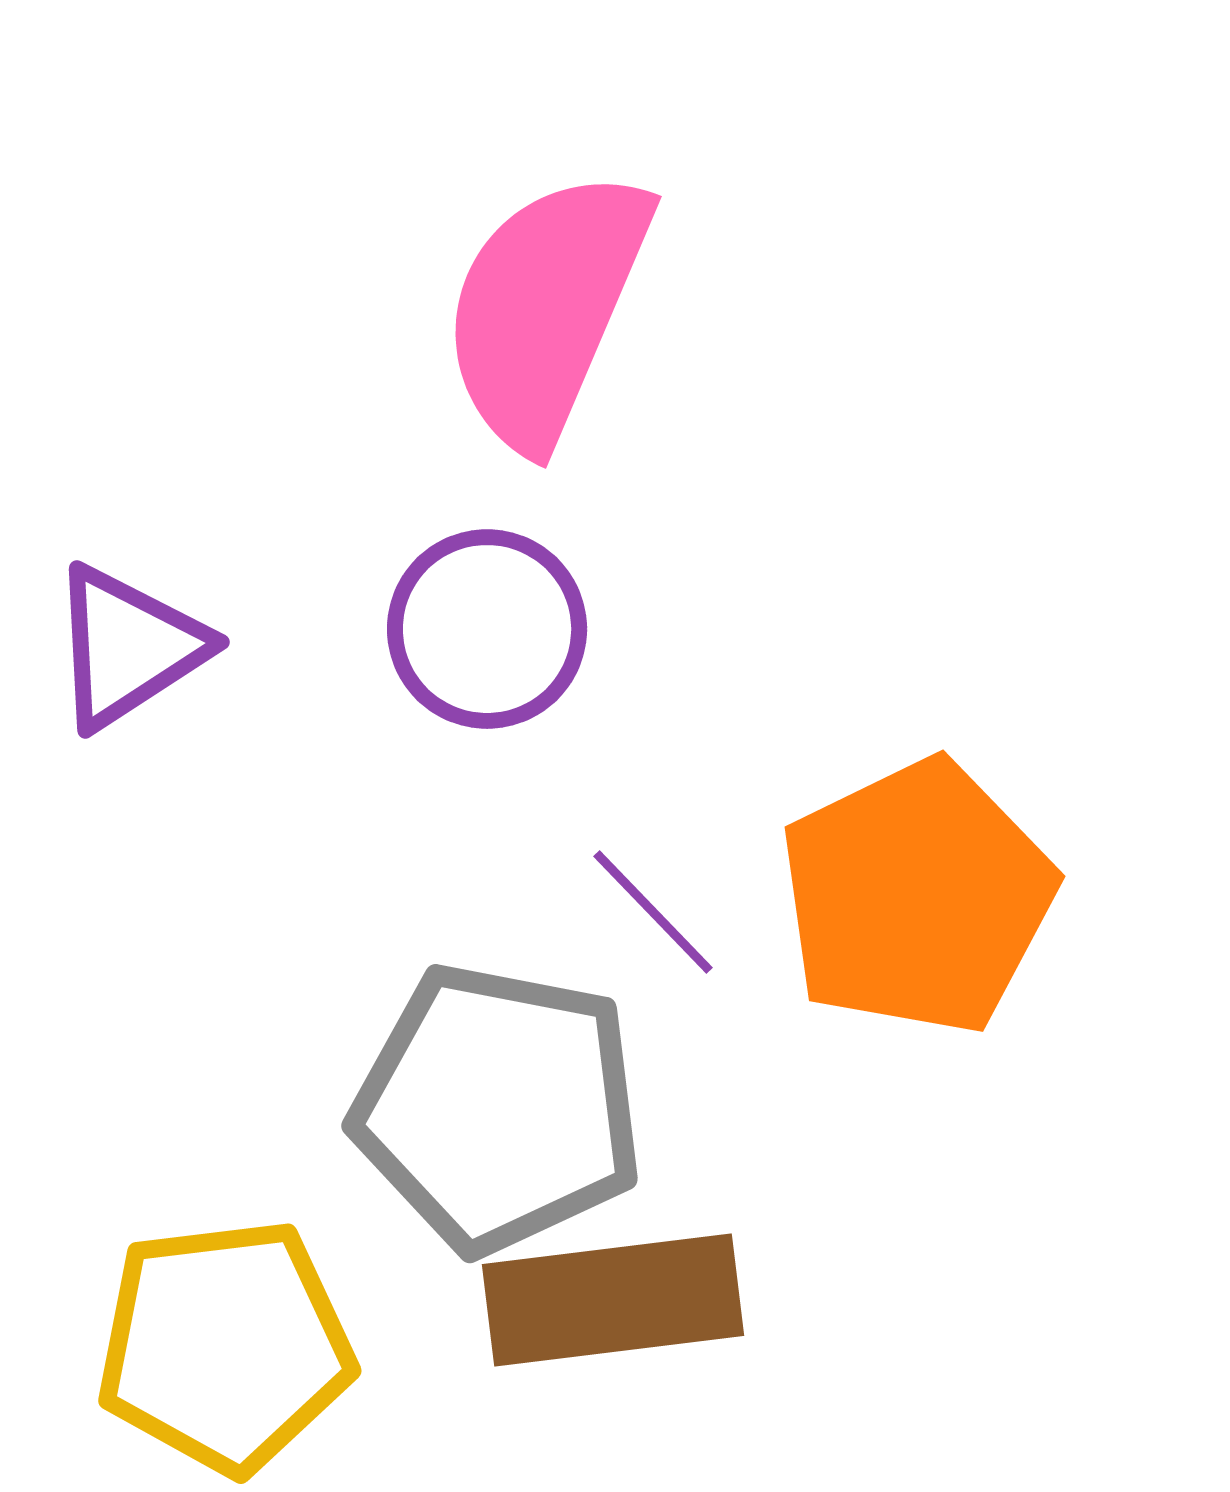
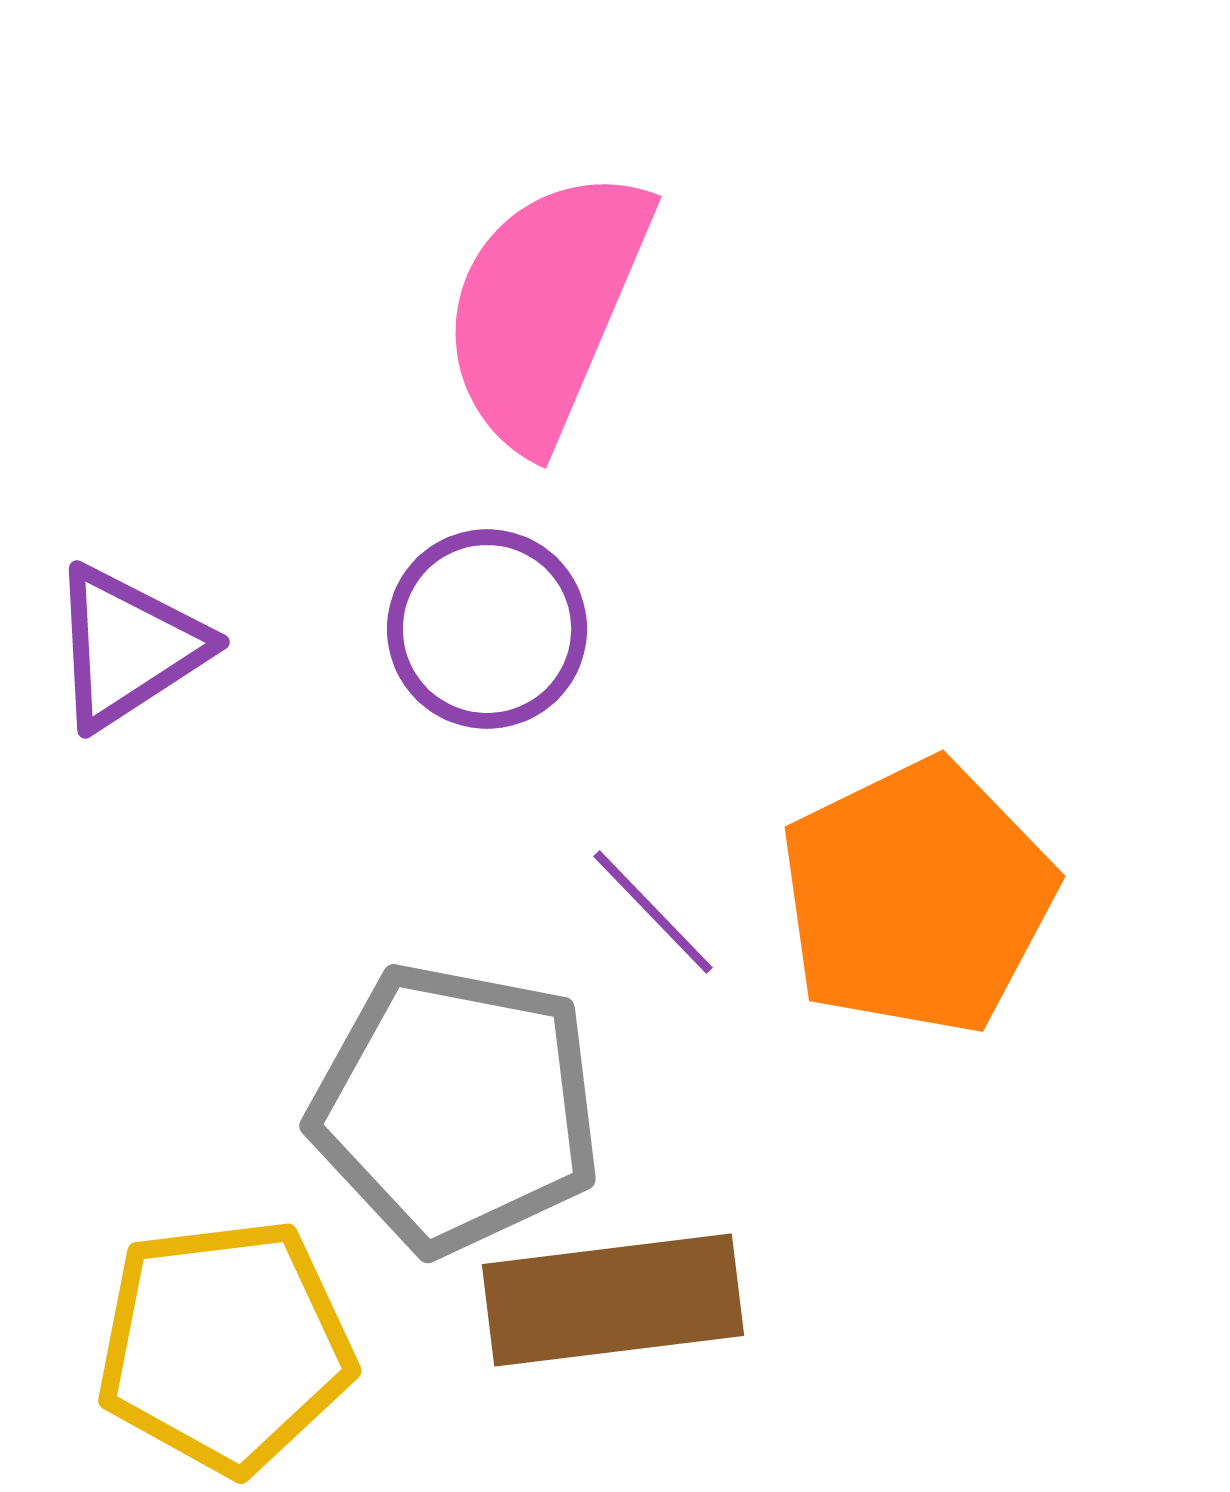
gray pentagon: moved 42 px left
